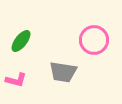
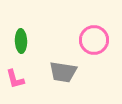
green ellipse: rotated 40 degrees counterclockwise
pink L-shape: moved 1 px left, 1 px up; rotated 60 degrees clockwise
